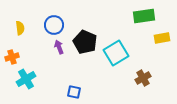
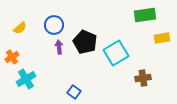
green rectangle: moved 1 px right, 1 px up
yellow semicircle: rotated 56 degrees clockwise
purple arrow: rotated 16 degrees clockwise
orange cross: rotated 16 degrees counterclockwise
brown cross: rotated 21 degrees clockwise
blue square: rotated 24 degrees clockwise
